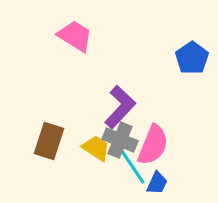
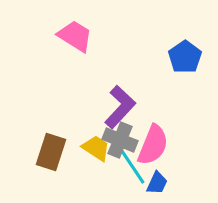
blue pentagon: moved 7 px left, 1 px up
brown rectangle: moved 2 px right, 11 px down
